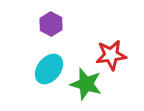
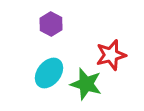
red star: rotated 8 degrees counterclockwise
cyan ellipse: moved 4 px down
